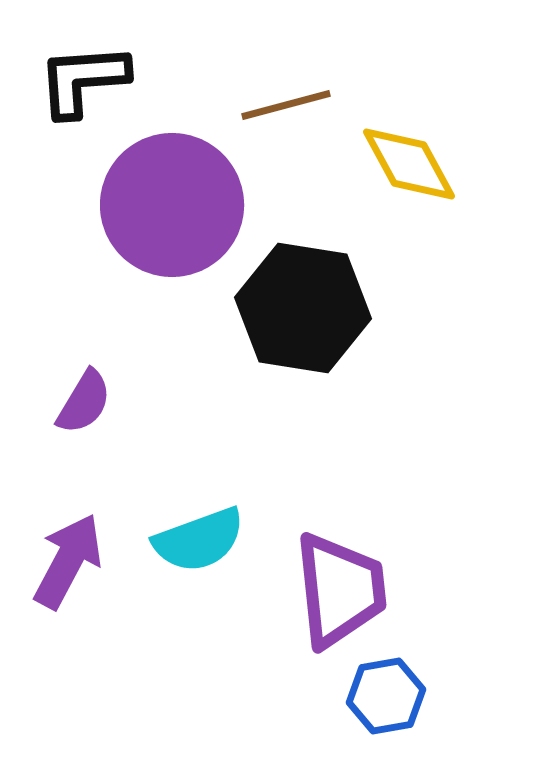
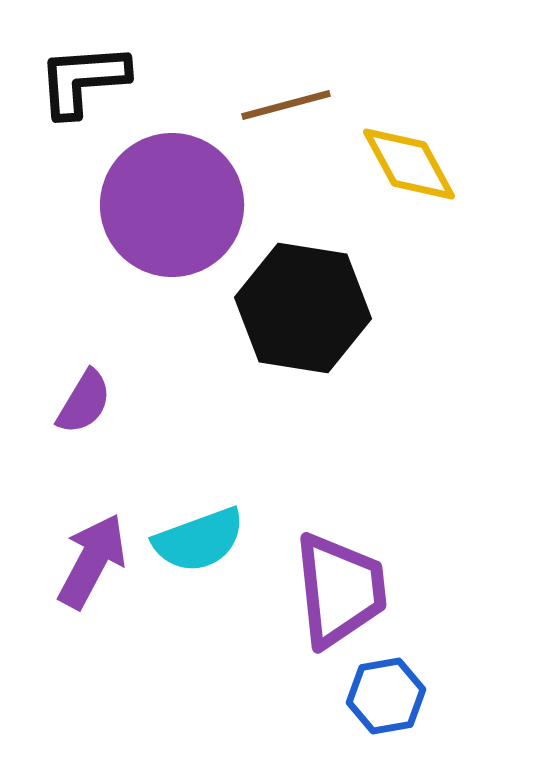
purple arrow: moved 24 px right
